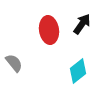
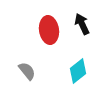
black arrow: rotated 60 degrees counterclockwise
gray semicircle: moved 13 px right, 8 px down
